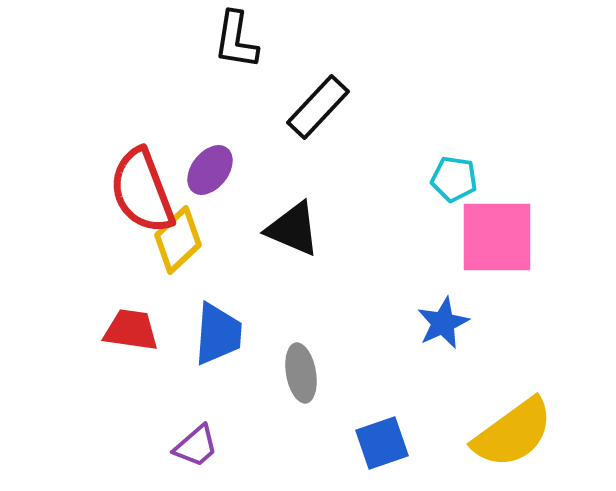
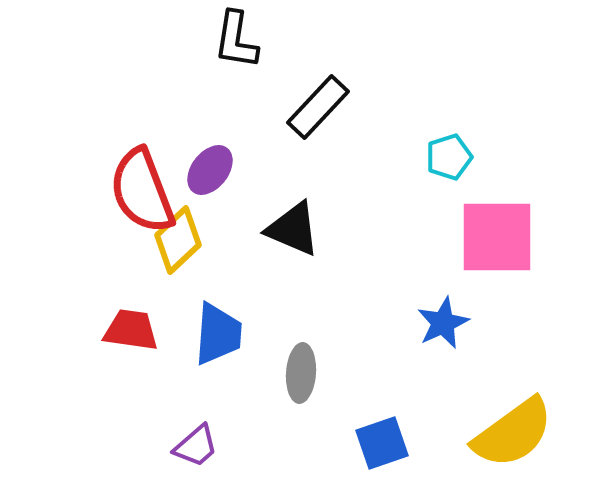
cyan pentagon: moved 5 px left, 22 px up; rotated 27 degrees counterclockwise
gray ellipse: rotated 14 degrees clockwise
